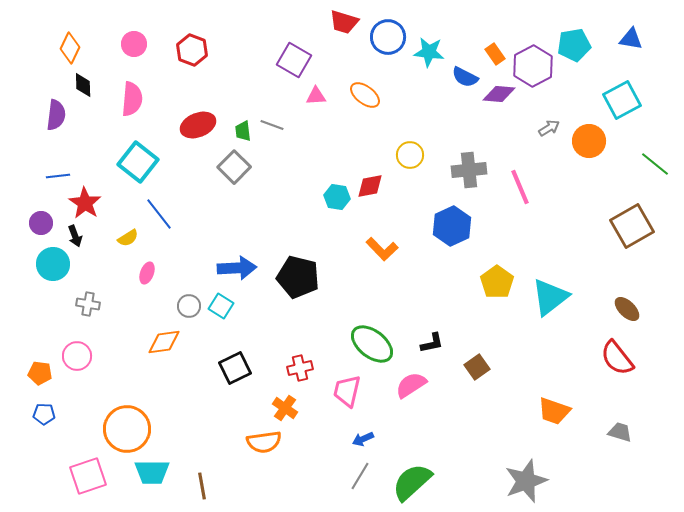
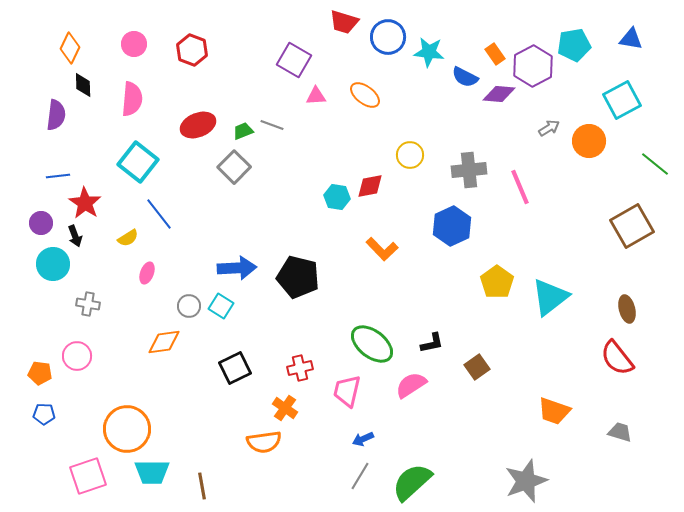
green trapezoid at (243, 131): rotated 75 degrees clockwise
brown ellipse at (627, 309): rotated 32 degrees clockwise
